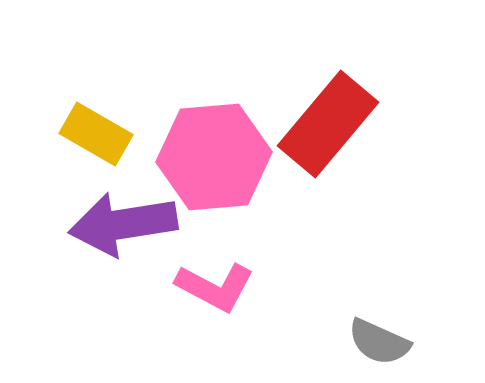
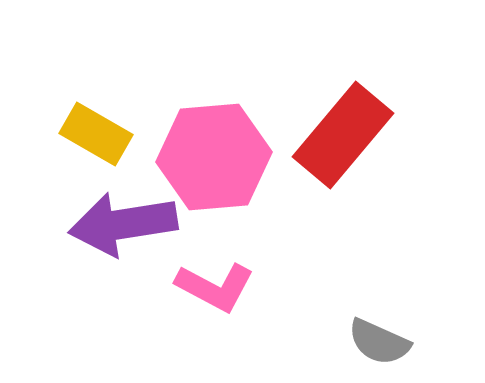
red rectangle: moved 15 px right, 11 px down
